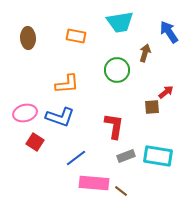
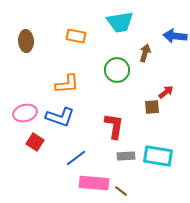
blue arrow: moved 6 px right, 4 px down; rotated 50 degrees counterclockwise
brown ellipse: moved 2 px left, 3 px down
gray rectangle: rotated 18 degrees clockwise
